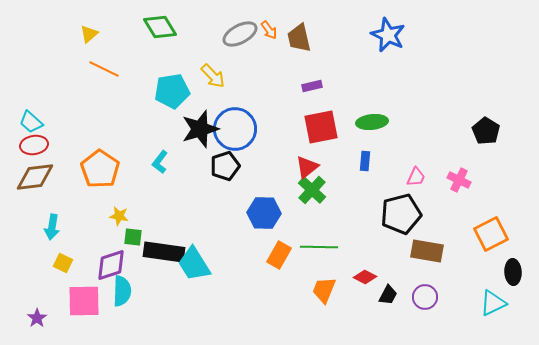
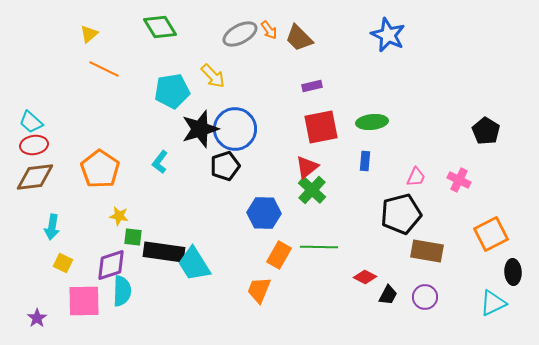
brown trapezoid at (299, 38): rotated 32 degrees counterclockwise
orange trapezoid at (324, 290): moved 65 px left
